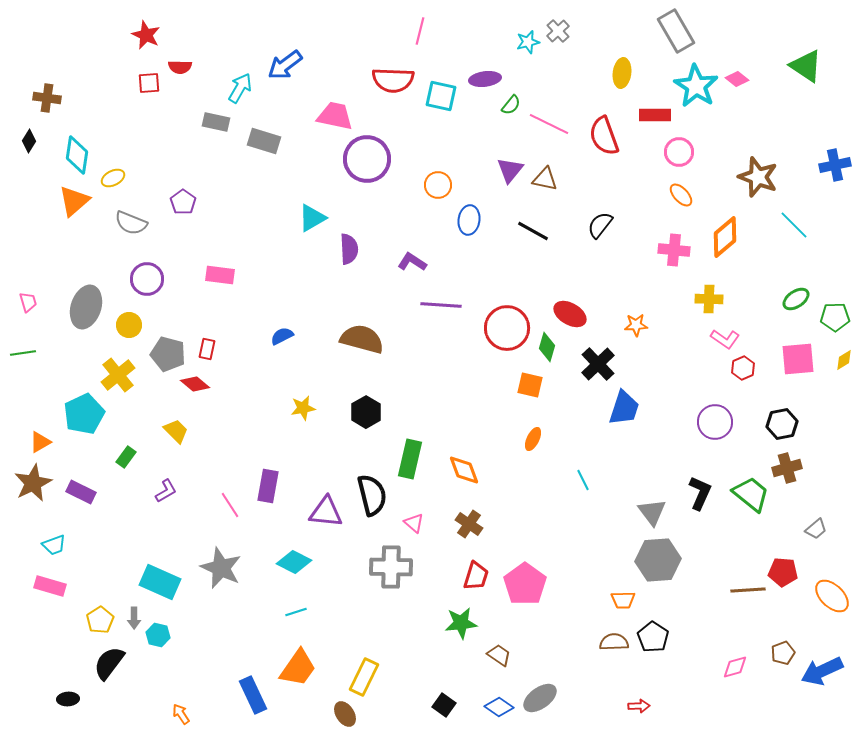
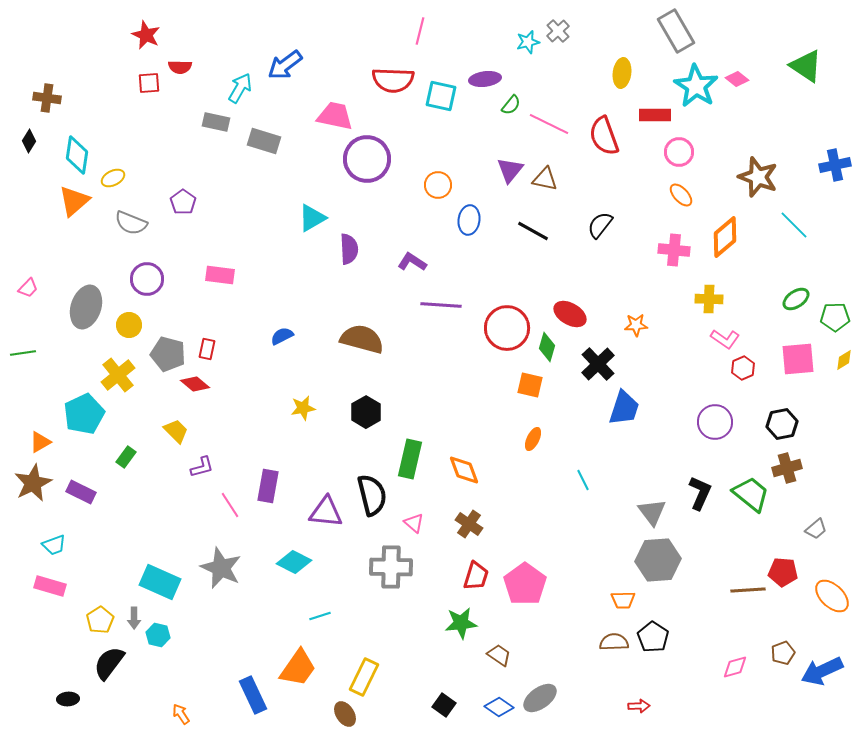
pink trapezoid at (28, 302): moved 14 px up; rotated 60 degrees clockwise
purple L-shape at (166, 491): moved 36 px right, 24 px up; rotated 15 degrees clockwise
cyan line at (296, 612): moved 24 px right, 4 px down
